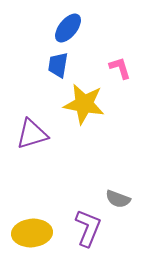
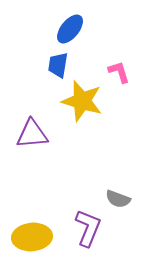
blue ellipse: moved 2 px right, 1 px down
pink L-shape: moved 1 px left, 4 px down
yellow star: moved 2 px left, 3 px up; rotated 6 degrees clockwise
purple triangle: rotated 12 degrees clockwise
yellow ellipse: moved 4 px down
